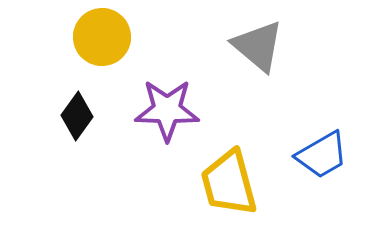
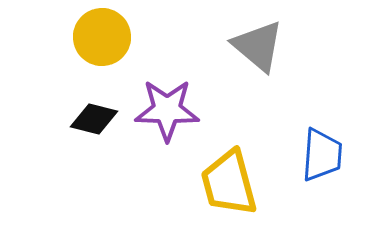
black diamond: moved 17 px right, 3 px down; rotated 69 degrees clockwise
blue trapezoid: rotated 56 degrees counterclockwise
